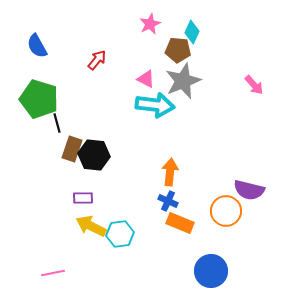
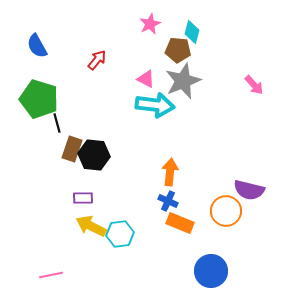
cyan diamond: rotated 10 degrees counterclockwise
pink line: moved 2 px left, 2 px down
